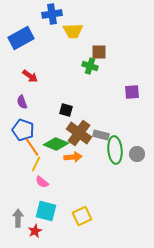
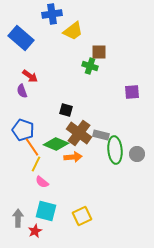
yellow trapezoid: rotated 35 degrees counterclockwise
blue rectangle: rotated 70 degrees clockwise
purple semicircle: moved 11 px up
